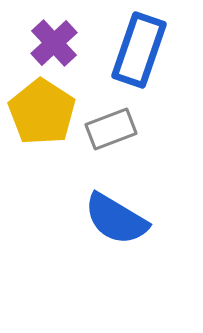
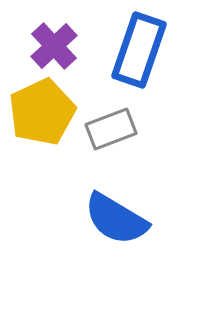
purple cross: moved 3 px down
yellow pentagon: rotated 14 degrees clockwise
